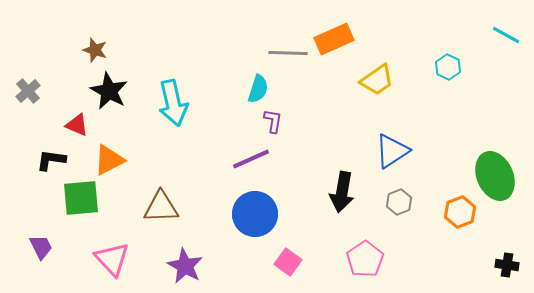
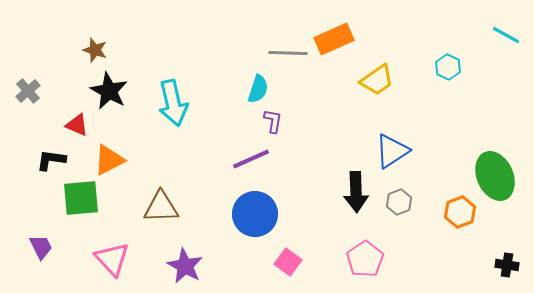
black arrow: moved 14 px right; rotated 12 degrees counterclockwise
